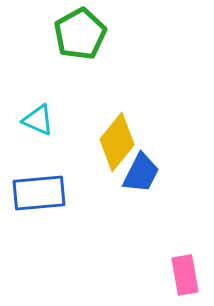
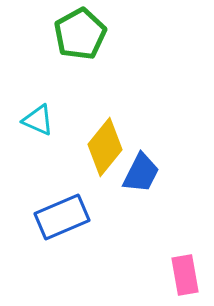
yellow diamond: moved 12 px left, 5 px down
blue rectangle: moved 23 px right, 24 px down; rotated 18 degrees counterclockwise
